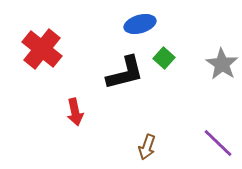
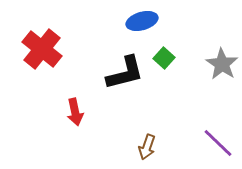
blue ellipse: moved 2 px right, 3 px up
